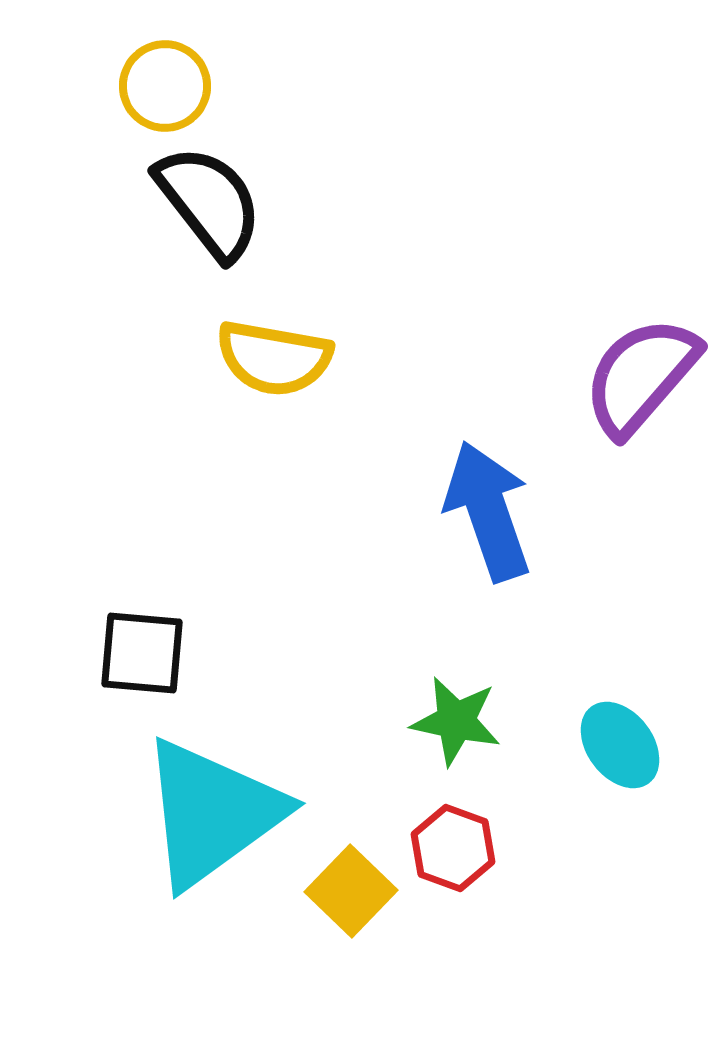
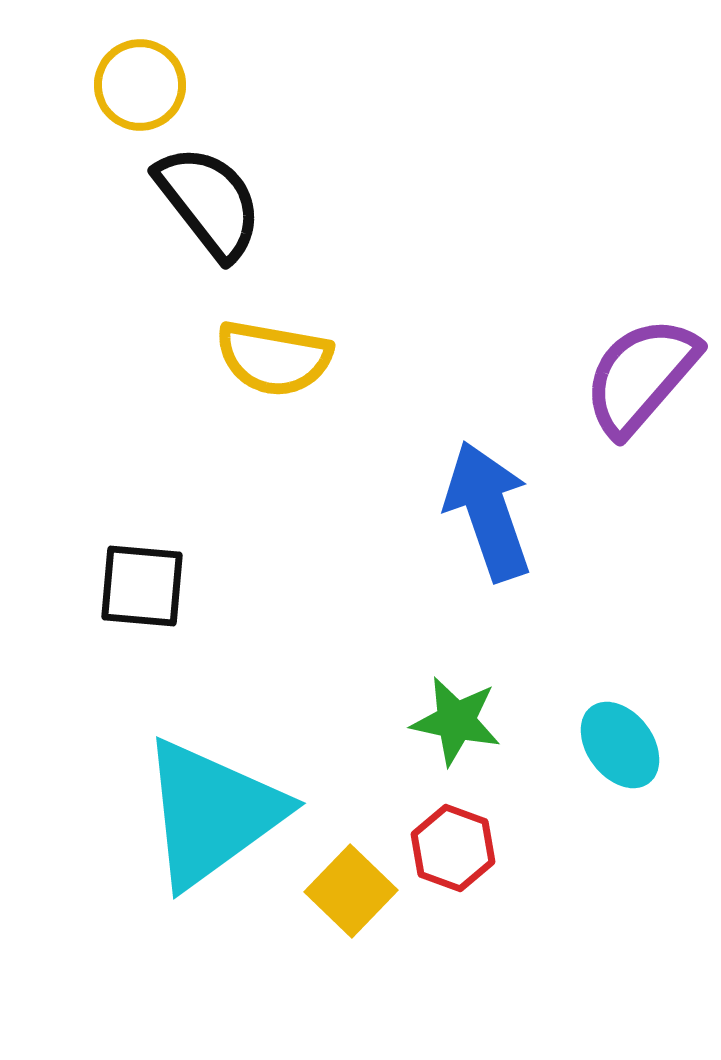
yellow circle: moved 25 px left, 1 px up
black square: moved 67 px up
